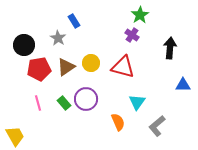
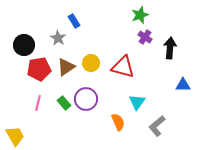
green star: rotated 12 degrees clockwise
purple cross: moved 13 px right, 2 px down
pink line: rotated 28 degrees clockwise
